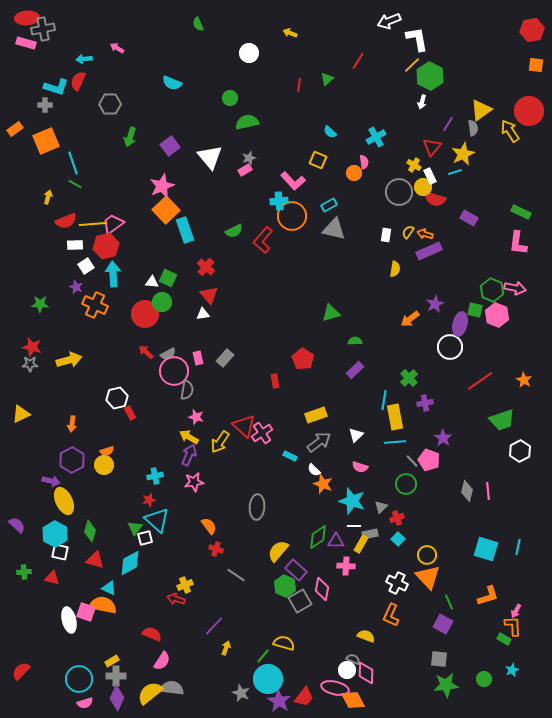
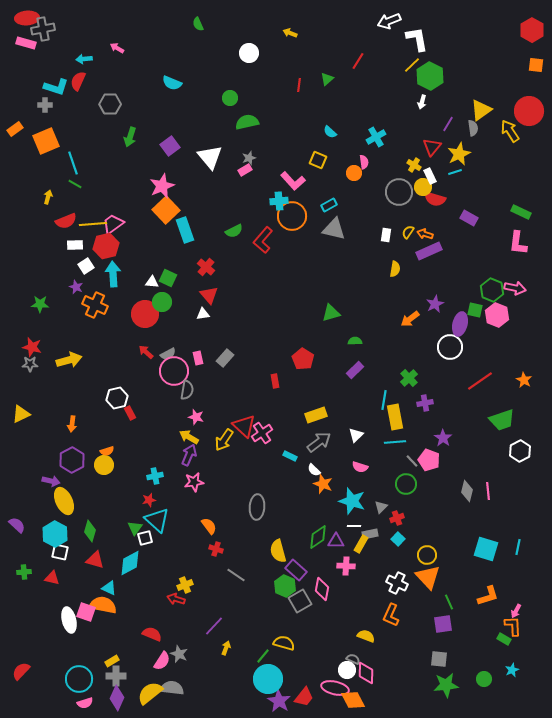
red hexagon at (532, 30): rotated 20 degrees counterclockwise
yellow star at (463, 154): moved 4 px left
yellow arrow at (220, 442): moved 4 px right, 2 px up
yellow semicircle at (278, 551): rotated 55 degrees counterclockwise
purple square at (443, 624): rotated 36 degrees counterclockwise
gray star at (241, 693): moved 62 px left, 39 px up
